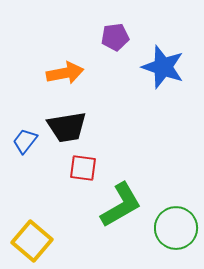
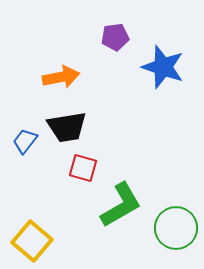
orange arrow: moved 4 px left, 4 px down
red square: rotated 8 degrees clockwise
